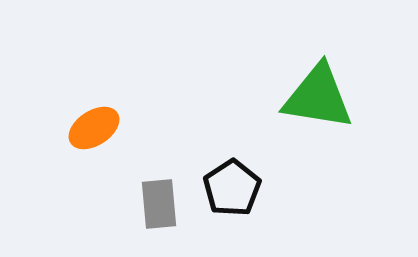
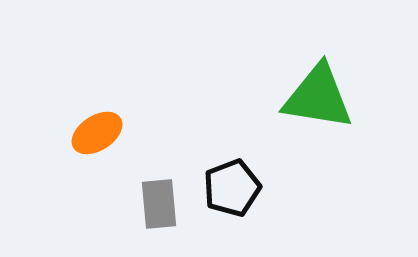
orange ellipse: moved 3 px right, 5 px down
black pentagon: rotated 12 degrees clockwise
